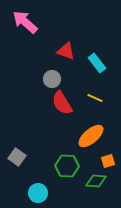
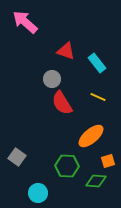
yellow line: moved 3 px right, 1 px up
